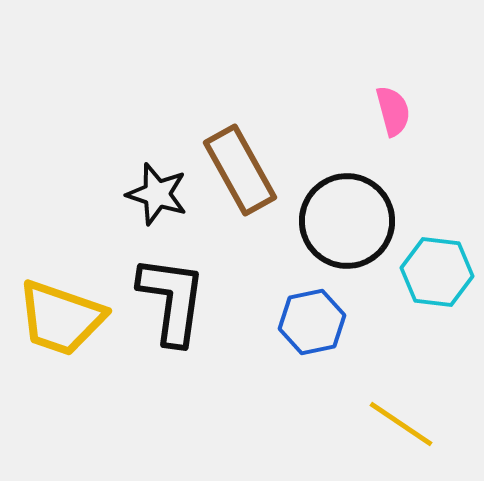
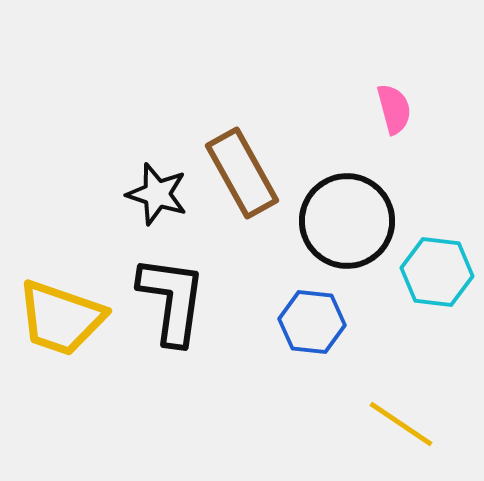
pink semicircle: moved 1 px right, 2 px up
brown rectangle: moved 2 px right, 3 px down
blue hexagon: rotated 18 degrees clockwise
